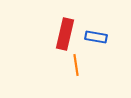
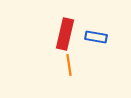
orange line: moved 7 px left
